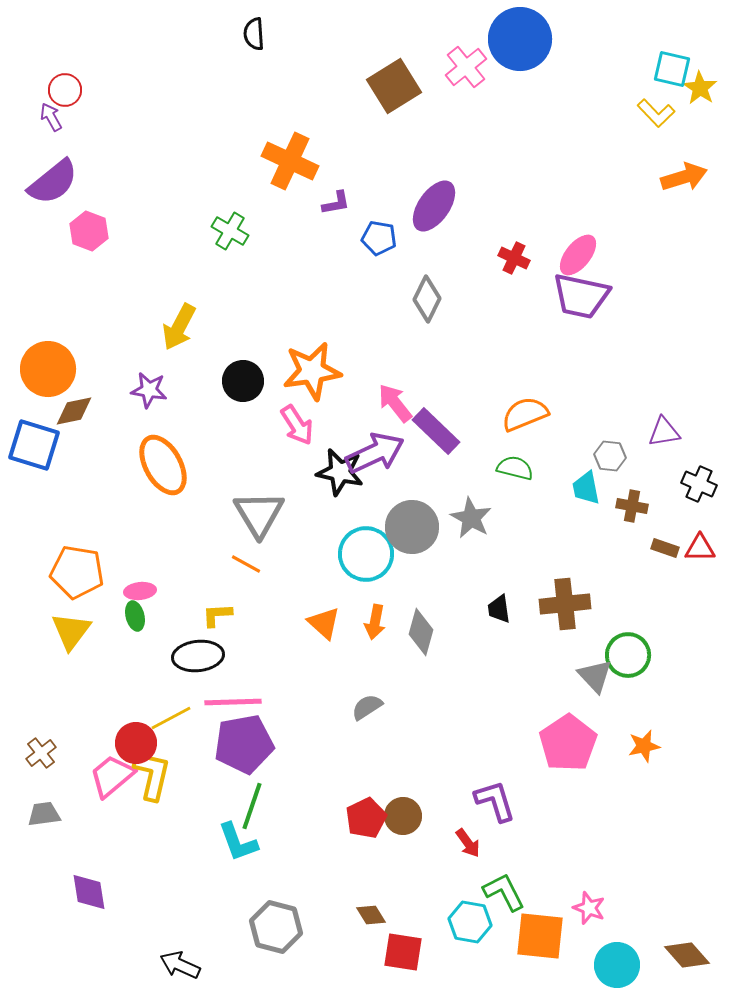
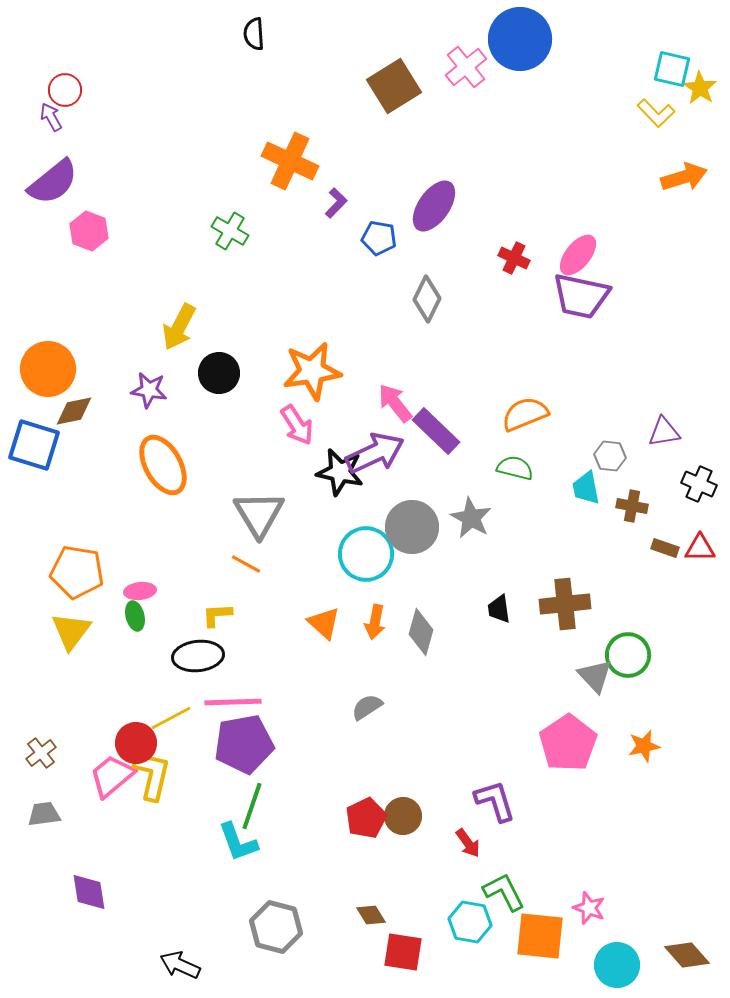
purple L-shape at (336, 203): rotated 36 degrees counterclockwise
black circle at (243, 381): moved 24 px left, 8 px up
